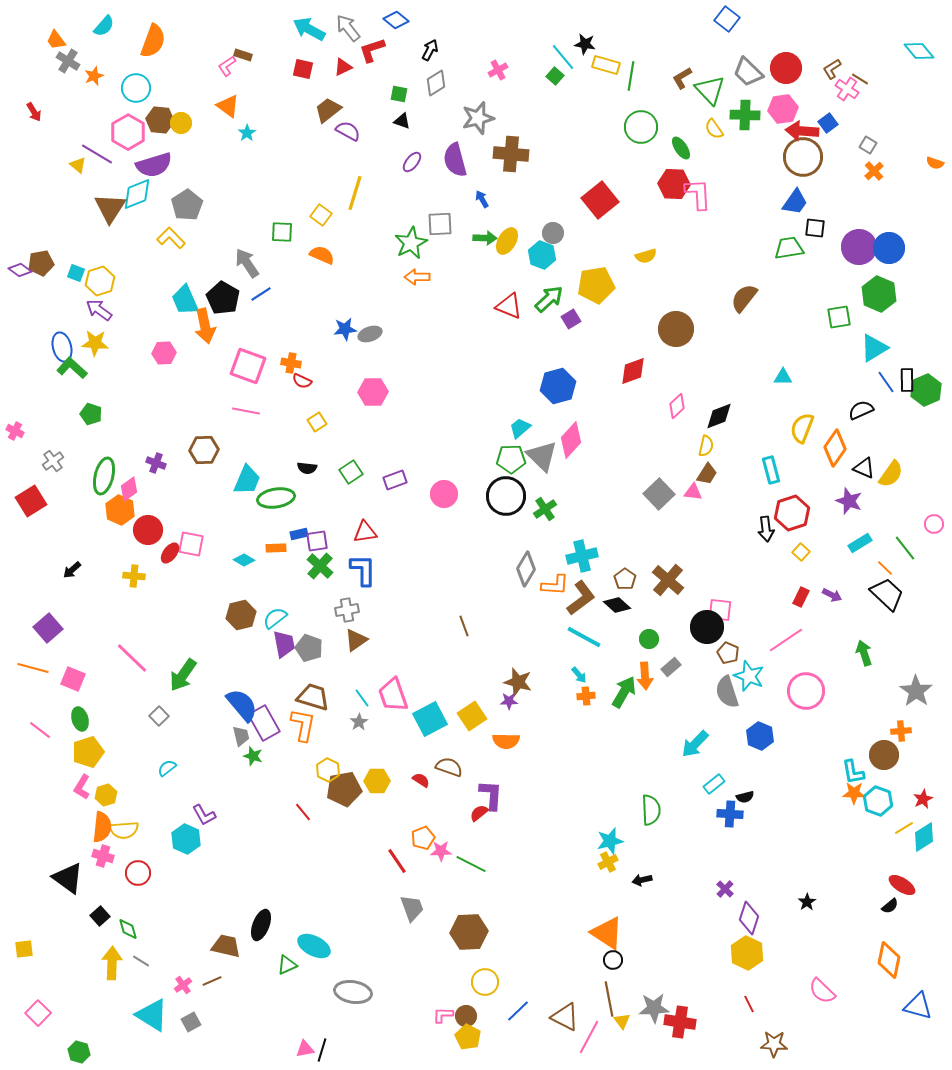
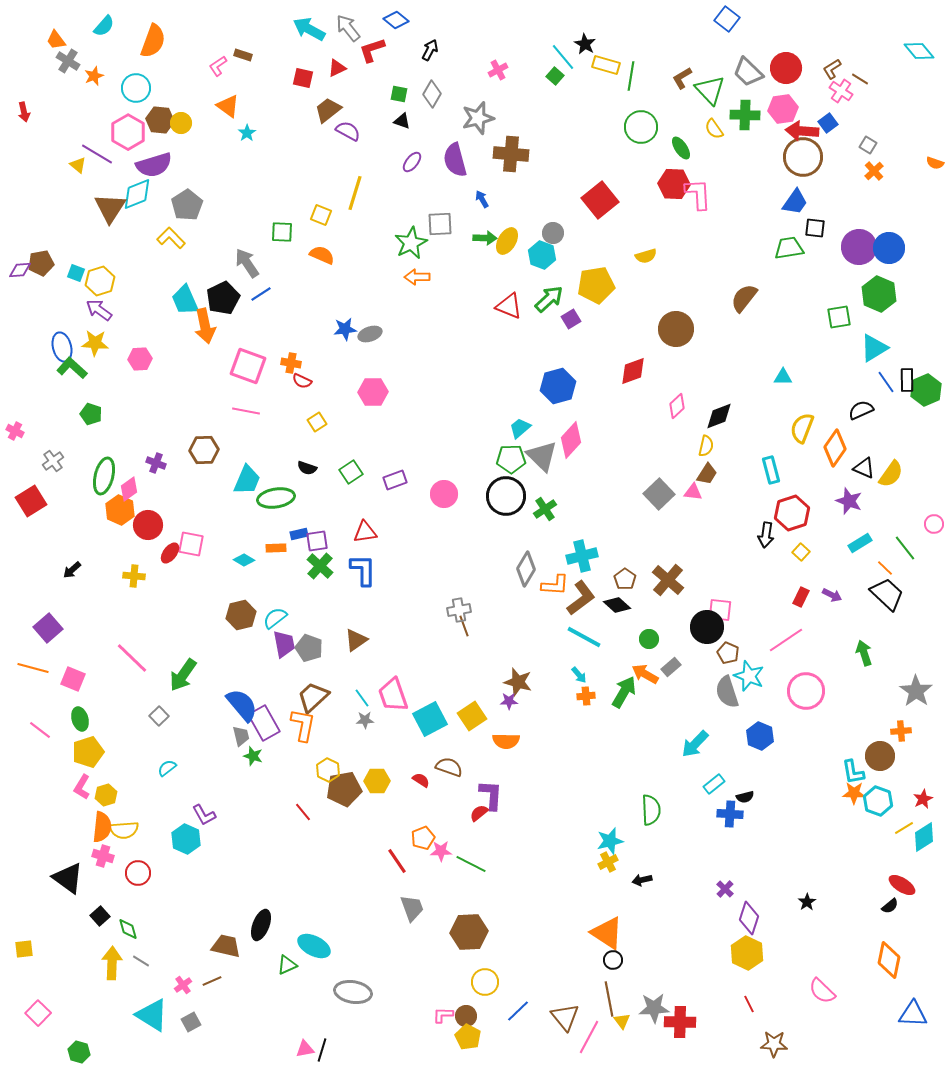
black star at (585, 44): rotated 20 degrees clockwise
pink L-shape at (227, 66): moved 9 px left
red triangle at (343, 67): moved 6 px left, 1 px down
red square at (303, 69): moved 9 px down
gray diamond at (436, 83): moved 4 px left, 11 px down; rotated 28 degrees counterclockwise
pink cross at (847, 89): moved 6 px left, 2 px down
red arrow at (34, 112): moved 10 px left; rotated 18 degrees clockwise
yellow square at (321, 215): rotated 15 degrees counterclockwise
purple diamond at (20, 270): rotated 40 degrees counterclockwise
black pentagon at (223, 298): rotated 16 degrees clockwise
pink hexagon at (164, 353): moved 24 px left, 6 px down
black semicircle at (307, 468): rotated 12 degrees clockwise
black arrow at (766, 529): moved 6 px down; rotated 15 degrees clockwise
red circle at (148, 530): moved 5 px up
gray cross at (347, 610): moved 112 px right
orange arrow at (645, 676): moved 2 px up; rotated 124 degrees clockwise
brown trapezoid at (313, 697): rotated 60 degrees counterclockwise
gray star at (359, 722): moved 6 px right, 2 px up; rotated 30 degrees clockwise
brown circle at (884, 755): moved 4 px left, 1 px down
blue triangle at (918, 1006): moved 5 px left, 8 px down; rotated 12 degrees counterclockwise
brown triangle at (565, 1017): rotated 24 degrees clockwise
red cross at (680, 1022): rotated 8 degrees counterclockwise
